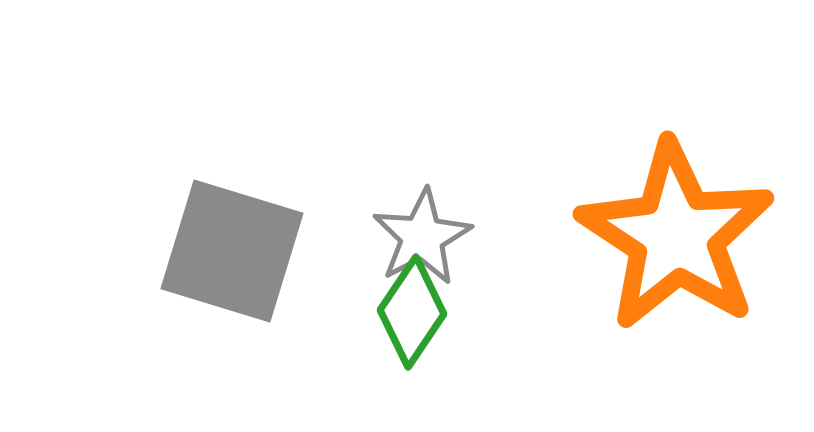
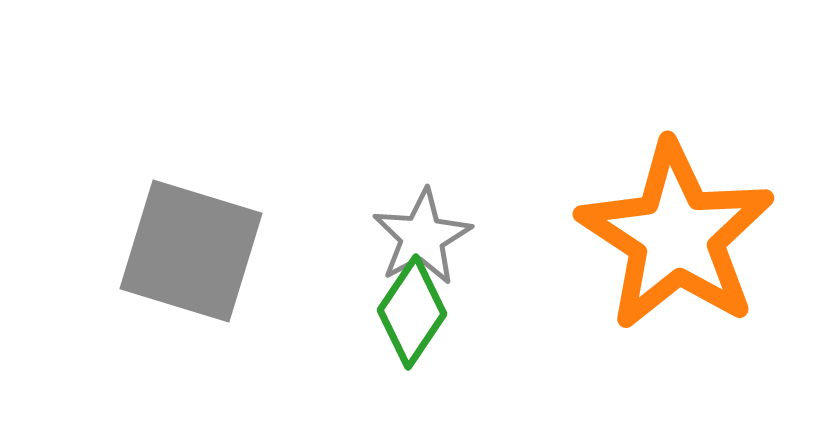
gray square: moved 41 px left
